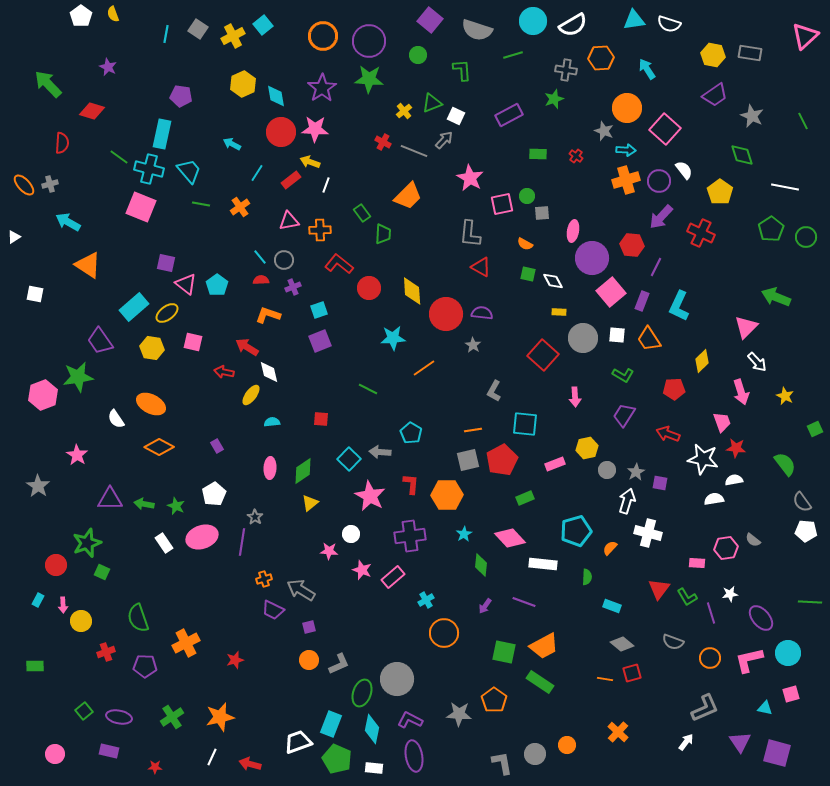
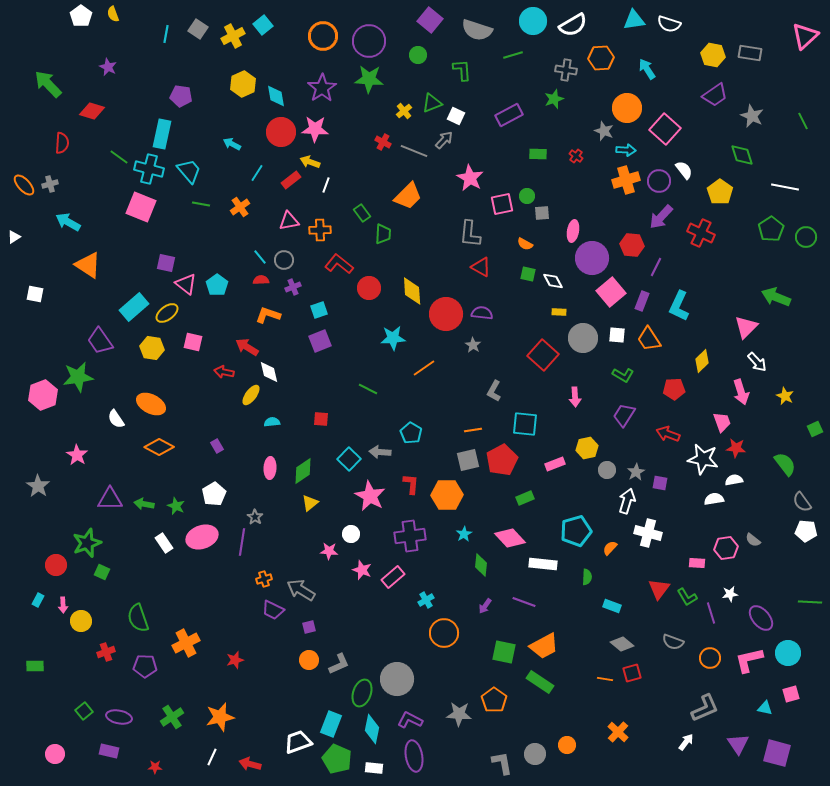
purple triangle at (740, 742): moved 2 px left, 2 px down
